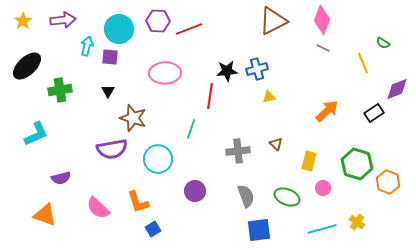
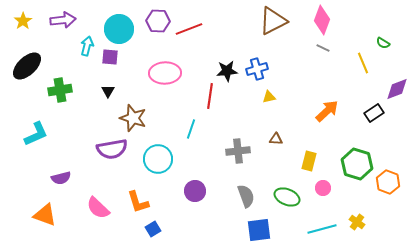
brown triangle at (276, 144): moved 5 px up; rotated 40 degrees counterclockwise
